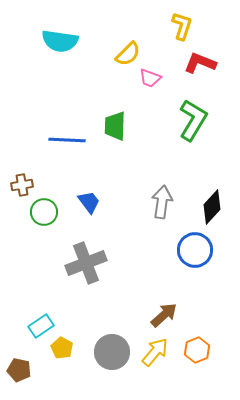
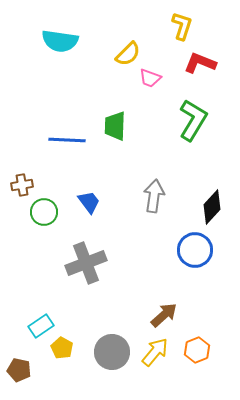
gray arrow: moved 8 px left, 6 px up
